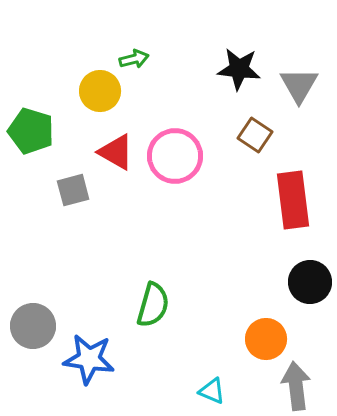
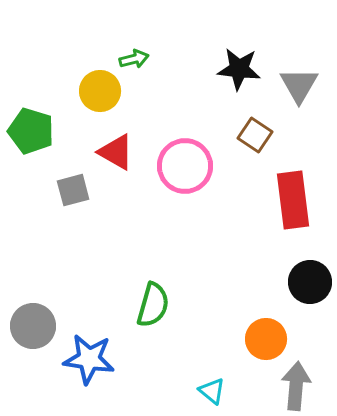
pink circle: moved 10 px right, 10 px down
gray arrow: rotated 12 degrees clockwise
cyan triangle: rotated 16 degrees clockwise
